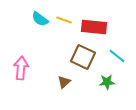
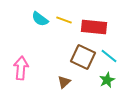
cyan line: moved 8 px left
green star: moved 2 px up; rotated 21 degrees counterclockwise
